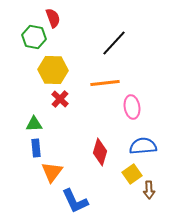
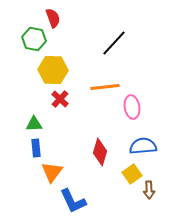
green hexagon: moved 2 px down
orange line: moved 4 px down
blue L-shape: moved 2 px left
